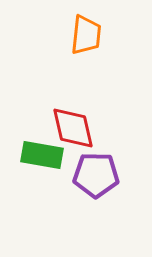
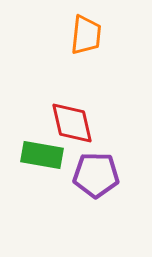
red diamond: moved 1 px left, 5 px up
